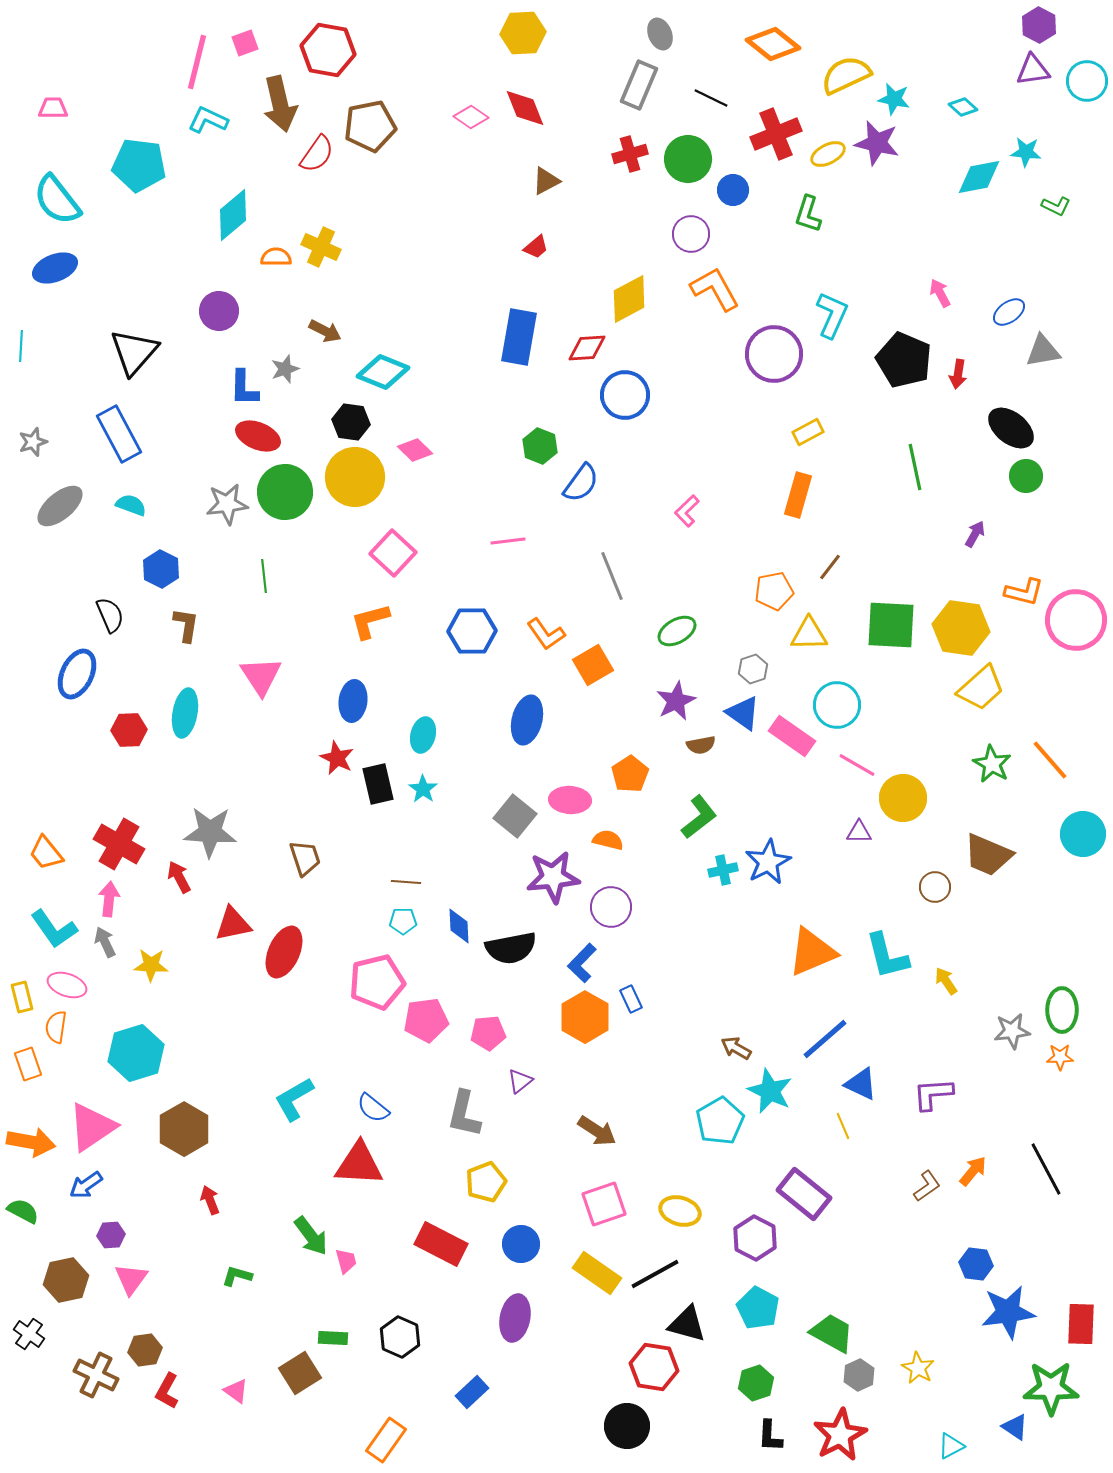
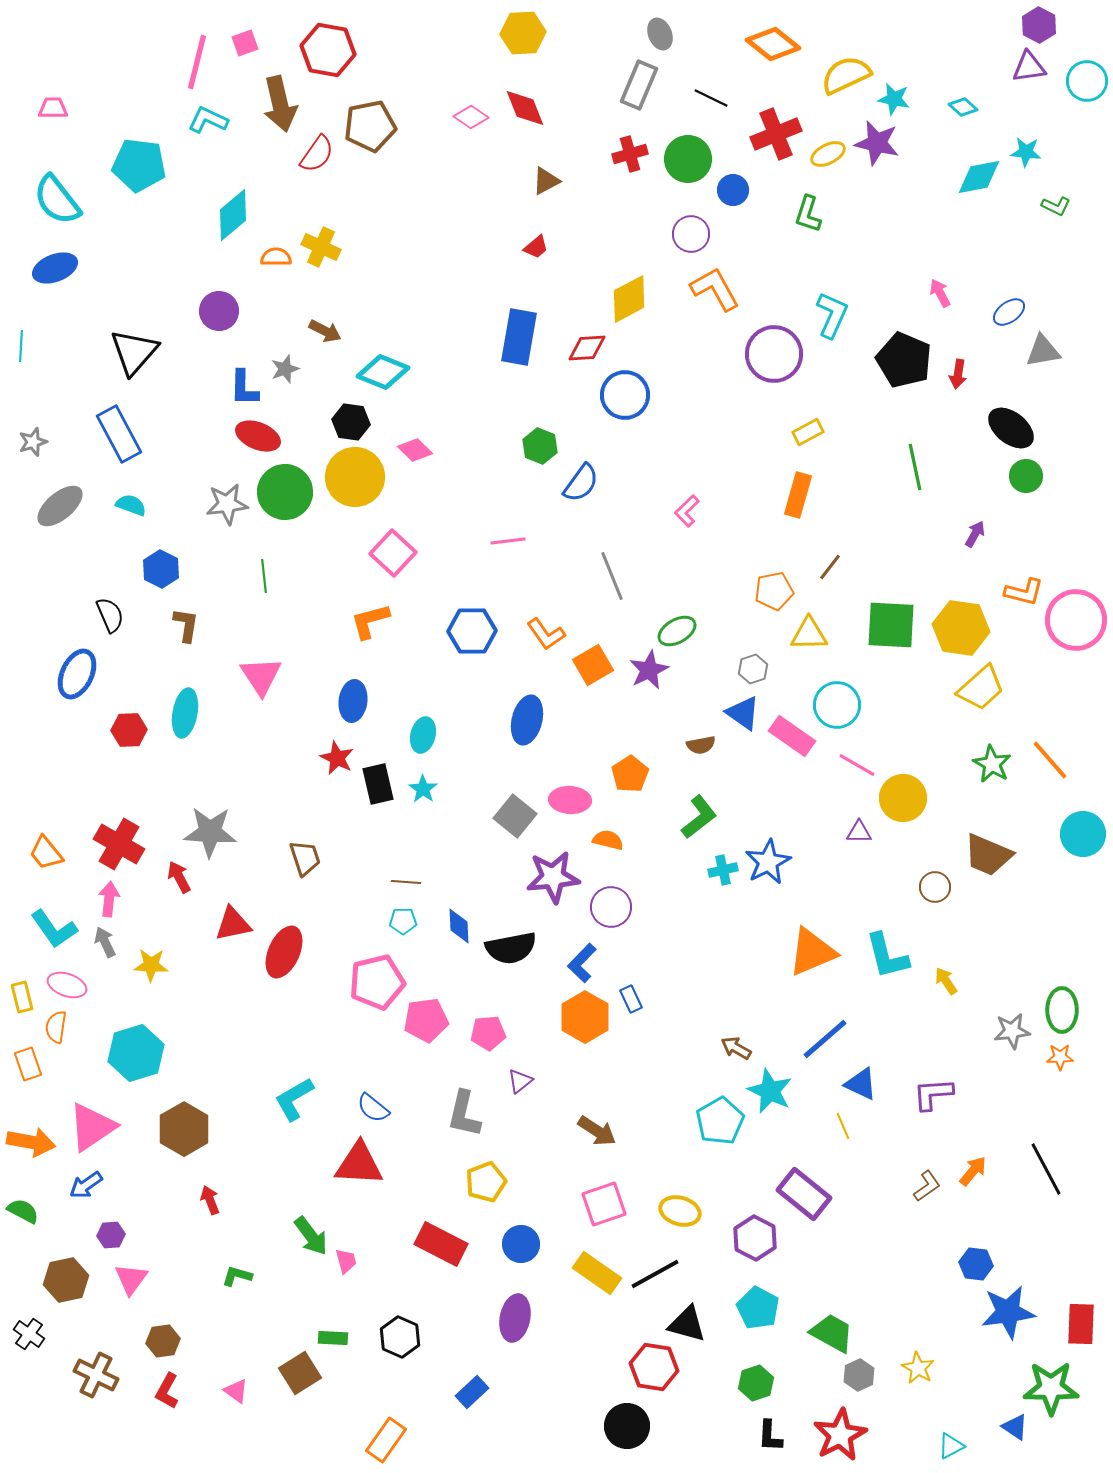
purple triangle at (1033, 70): moved 4 px left, 3 px up
purple star at (676, 701): moved 27 px left, 31 px up
brown hexagon at (145, 1350): moved 18 px right, 9 px up
